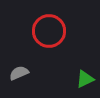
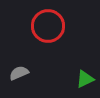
red circle: moved 1 px left, 5 px up
